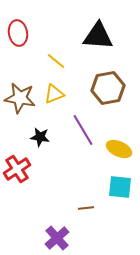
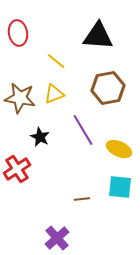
black star: rotated 18 degrees clockwise
brown line: moved 4 px left, 9 px up
